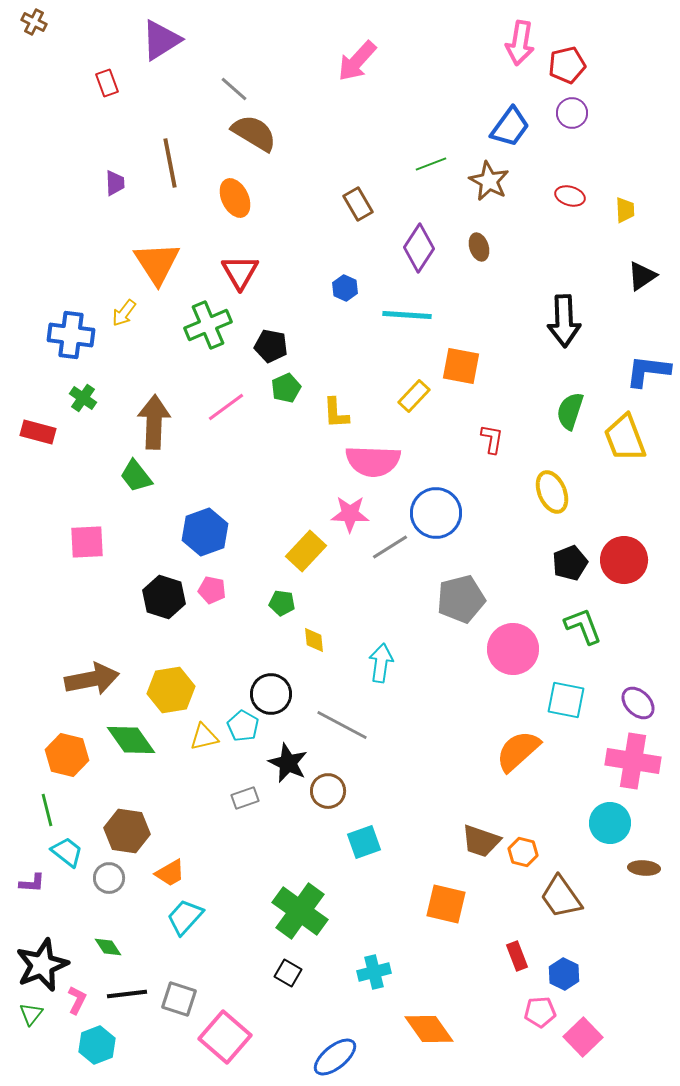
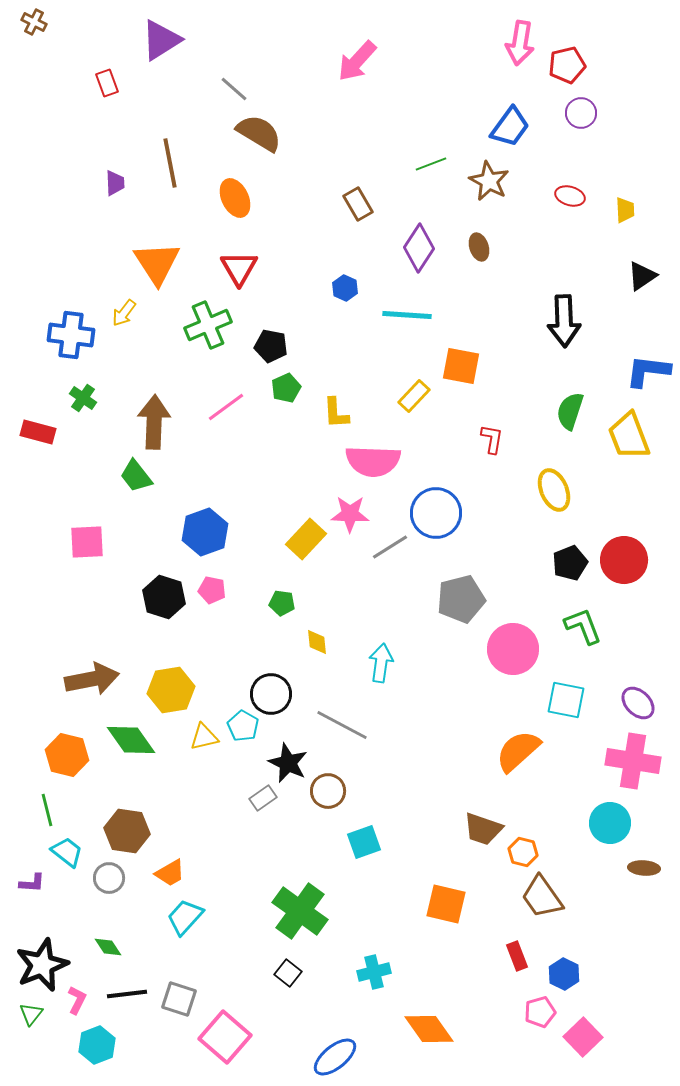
purple circle at (572, 113): moved 9 px right
brown semicircle at (254, 133): moved 5 px right
red triangle at (240, 272): moved 1 px left, 4 px up
yellow trapezoid at (625, 438): moved 4 px right, 2 px up
yellow ellipse at (552, 492): moved 2 px right, 2 px up
yellow rectangle at (306, 551): moved 12 px up
yellow diamond at (314, 640): moved 3 px right, 2 px down
gray rectangle at (245, 798): moved 18 px right; rotated 16 degrees counterclockwise
brown trapezoid at (481, 841): moved 2 px right, 12 px up
brown trapezoid at (561, 897): moved 19 px left
black square at (288, 973): rotated 8 degrees clockwise
pink pentagon at (540, 1012): rotated 12 degrees counterclockwise
